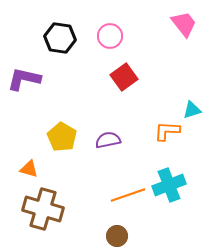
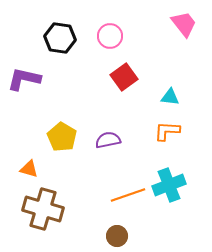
cyan triangle: moved 22 px left, 13 px up; rotated 24 degrees clockwise
